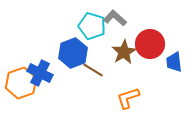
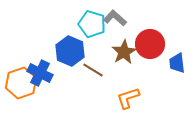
cyan pentagon: moved 2 px up
blue hexagon: moved 3 px left, 2 px up; rotated 16 degrees counterclockwise
blue trapezoid: moved 3 px right, 1 px down
